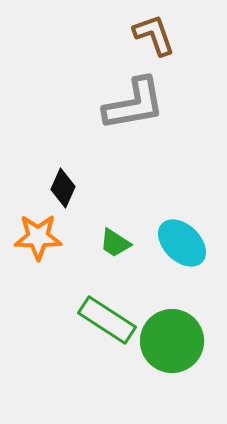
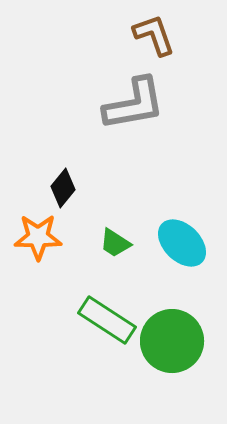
black diamond: rotated 15 degrees clockwise
